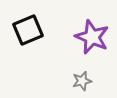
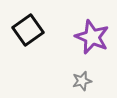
black square: rotated 12 degrees counterclockwise
